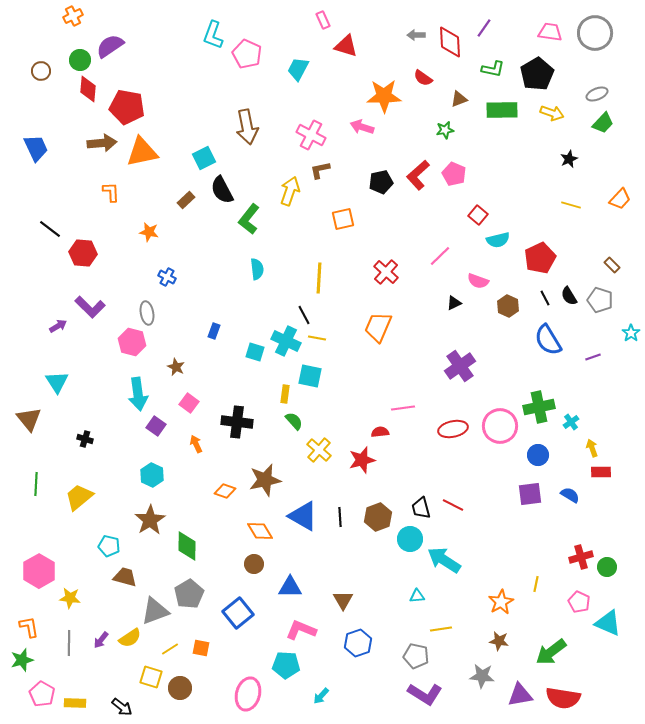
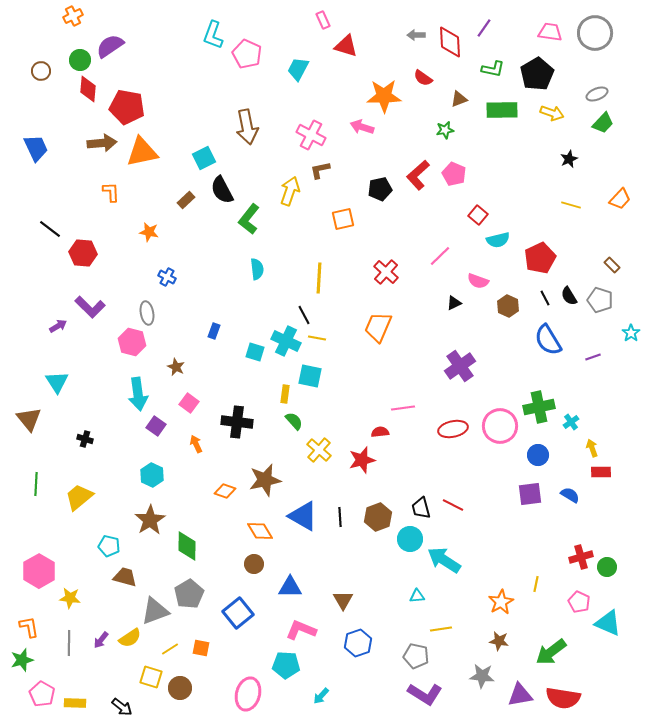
black pentagon at (381, 182): moved 1 px left, 7 px down
